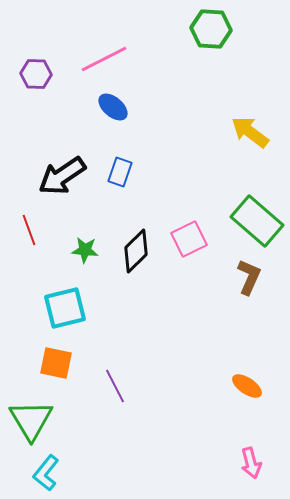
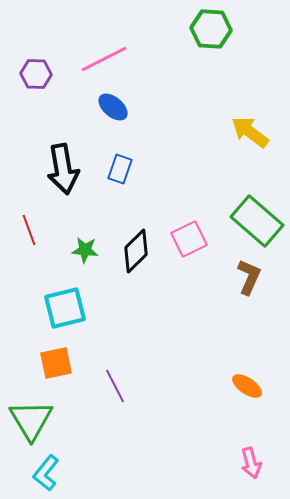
blue rectangle: moved 3 px up
black arrow: moved 1 px right, 7 px up; rotated 66 degrees counterclockwise
orange square: rotated 24 degrees counterclockwise
